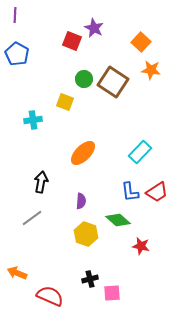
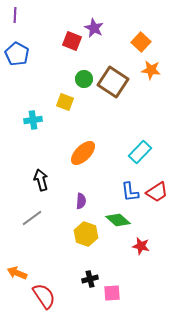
black arrow: moved 2 px up; rotated 25 degrees counterclockwise
red semicircle: moved 6 px left; rotated 32 degrees clockwise
